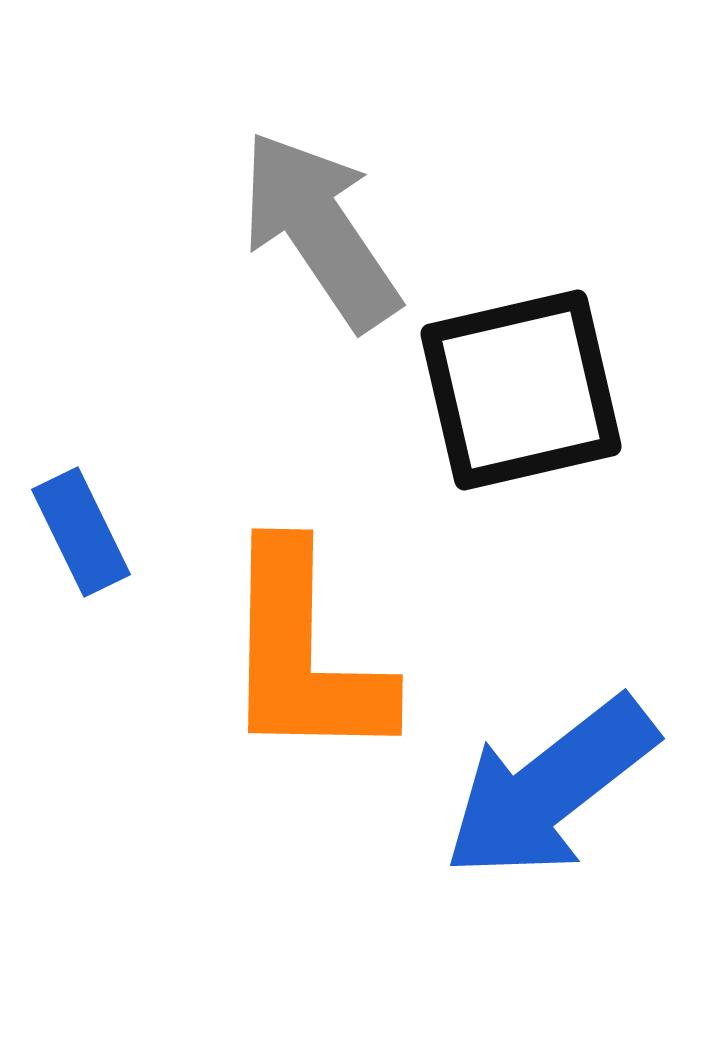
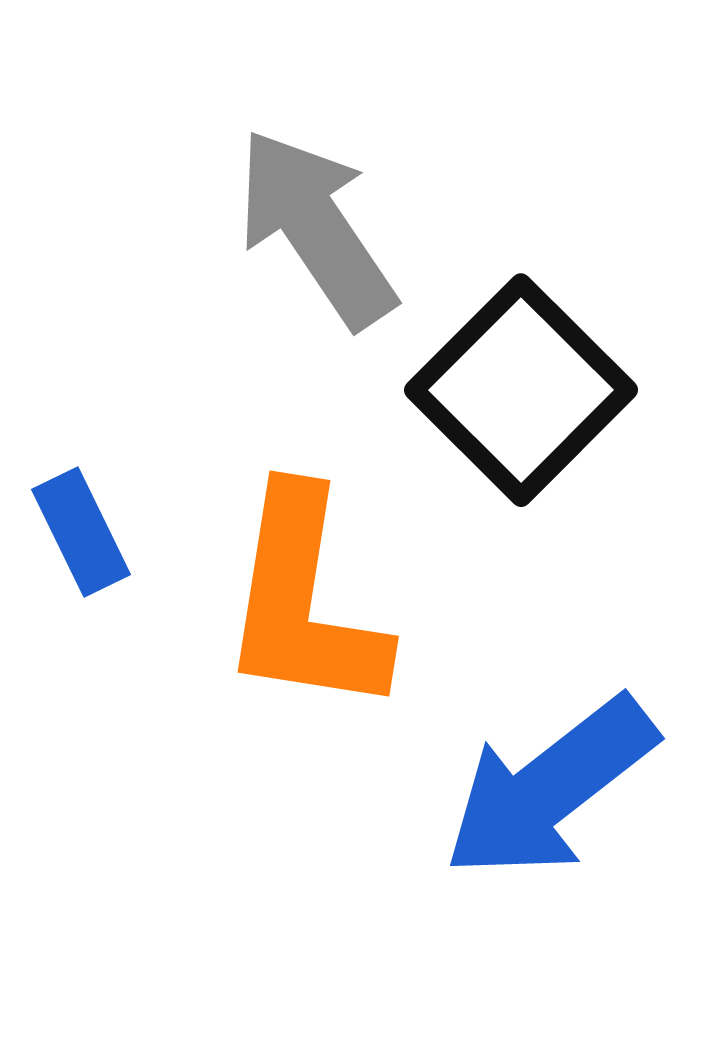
gray arrow: moved 4 px left, 2 px up
black square: rotated 32 degrees counterclockwise
orange L-shape: moved 52 px up; rotated 8 degrees clockwise
